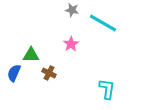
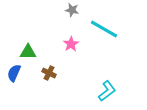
cyan line: moved 1 px right, 6 px down
green triangle: moved 3 px left, 3 px up
cyan L-shape: moved 2 px down; rotated 45 degrees clockwise
